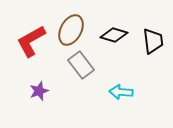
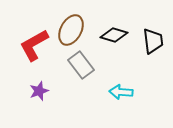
red L-shape: moved 3 px right, 4 px down
